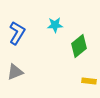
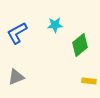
blue L-shape: rotated 150 degrees counterclockwise
green diamond: moved 1 px right, 1 px up
gray triangle: moved 1 px right, 5 px down
